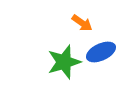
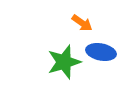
blue ellipse: rotated 36 degrees clockwise
